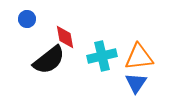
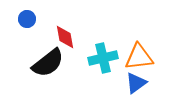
cyan cross: moved 1 px right, 2 px down
black semicircle: moved 1 px left, 3 px down
blue triangle: rotated 20 degrees clockwise
